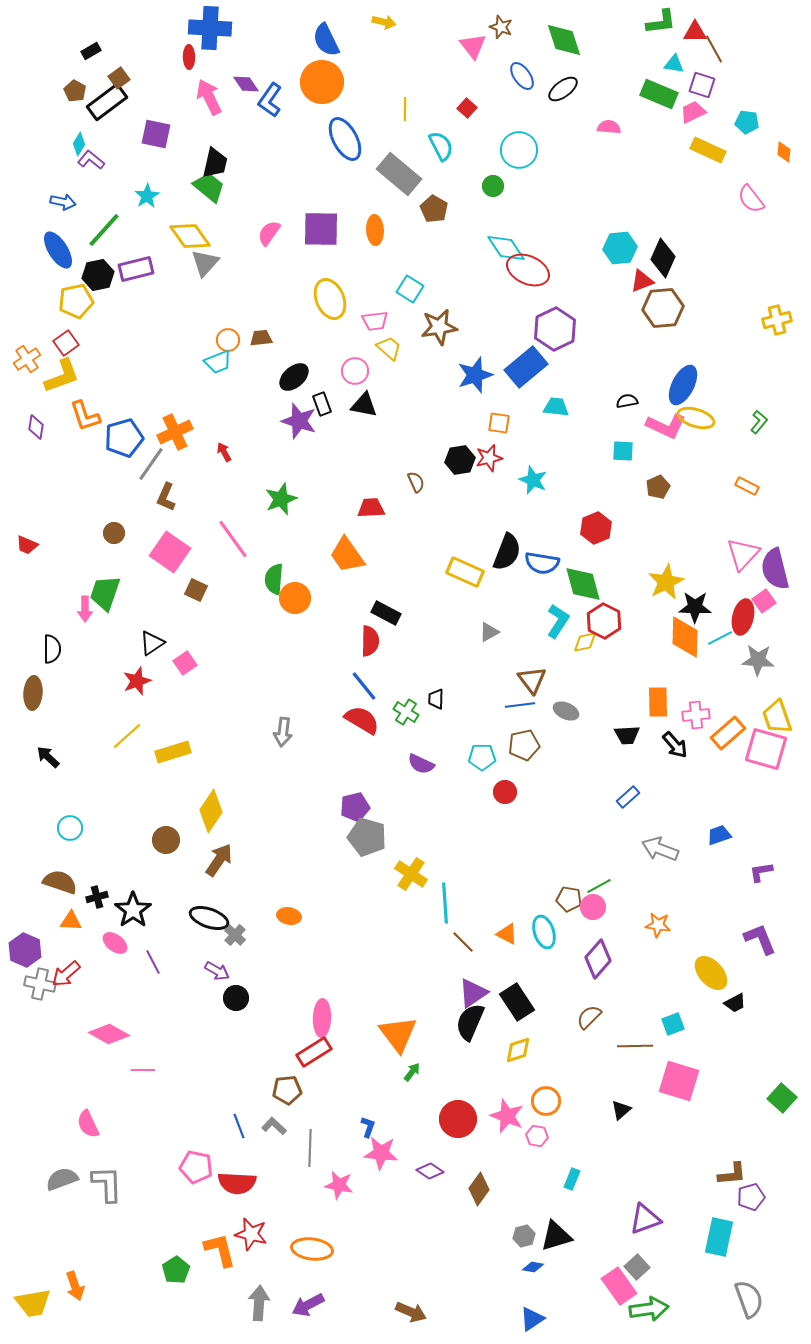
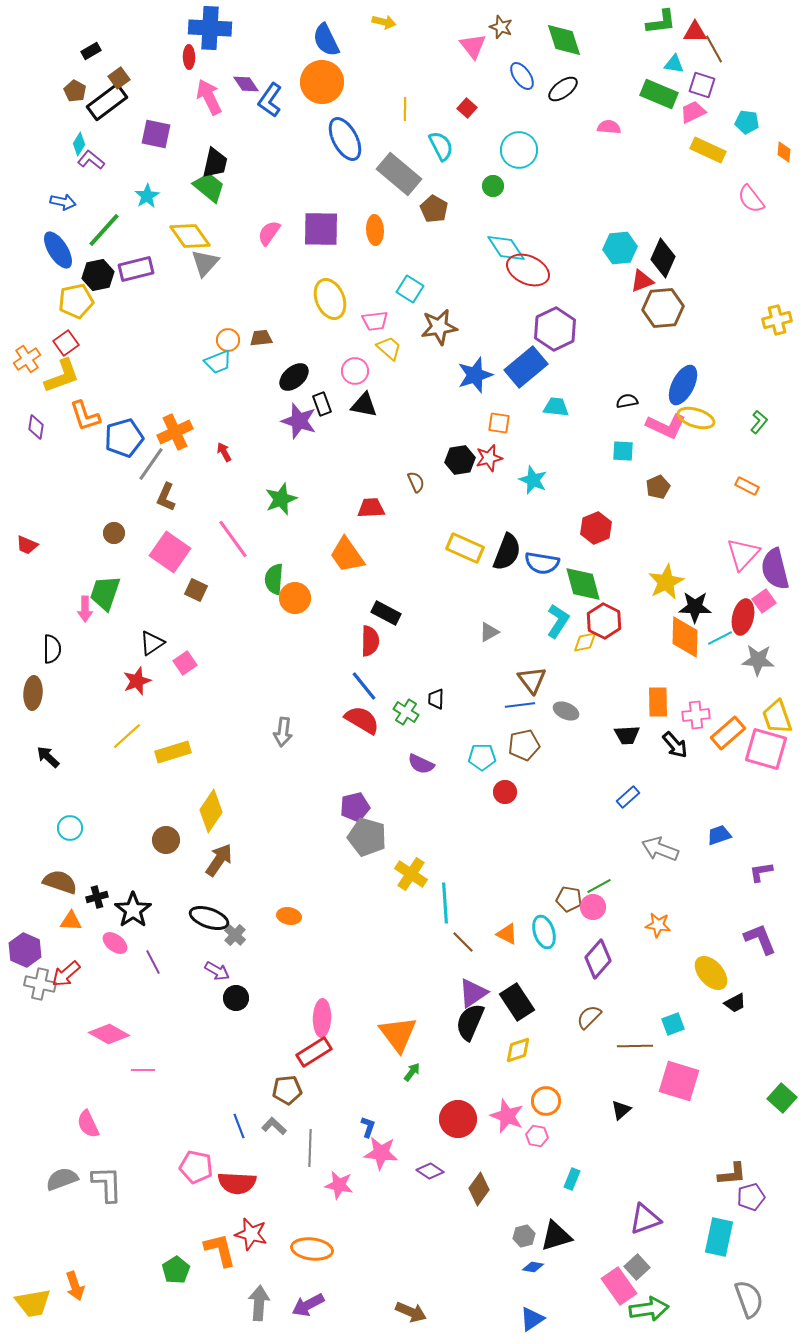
yellow rectangle at (465, 572): moved 24 px up
